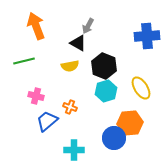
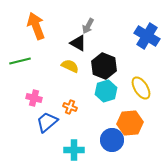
blue cross: rotated 35 degrees clockwise
green line: moved 4 px left
yellow semicircle: rotated 144 degrees counterclockwise
pink cross: moved 2 px left, 2 px down
blue trapezoid: moved 1 px down
blue circle: moved 2 px left, 2 px down
